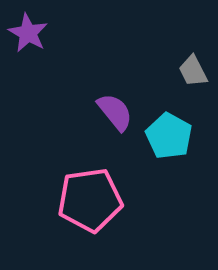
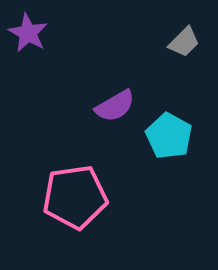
gray trapezoid: moved 9 px left, 29 px up; rotated 108 degrees counterclockwise
purple semicircle: moved 6 px up; rotated 99 degrees clockwise
pink pentagon: moved 15 px left, 3 px up
